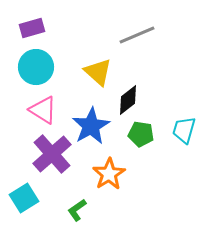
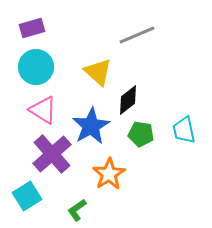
cyan trapezoid: rotated 28 degrees counterclockwise
cyan square: moved 3 px right, 2 px up
